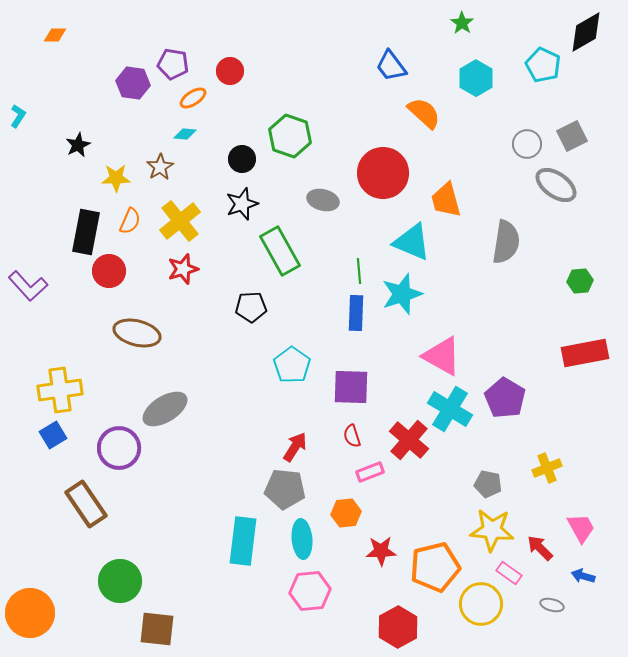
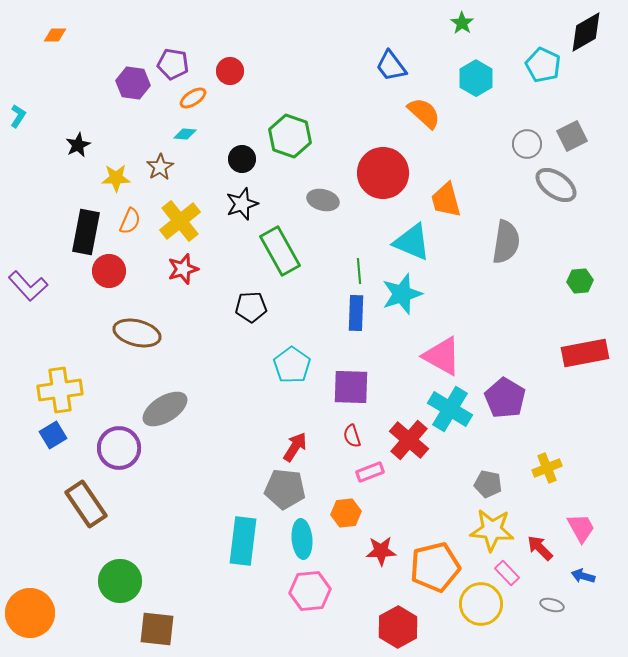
pink rectangle at (509, 573): moved 2 px left; rotated 10 degrees clockwise
